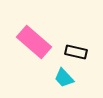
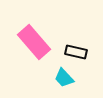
pink rectangle: rotated 8 degrees clockwise
